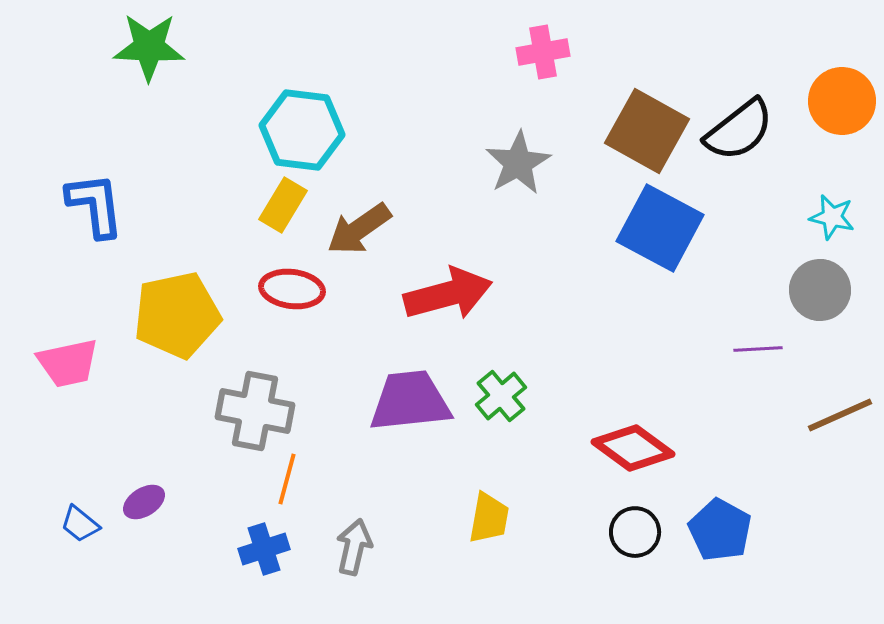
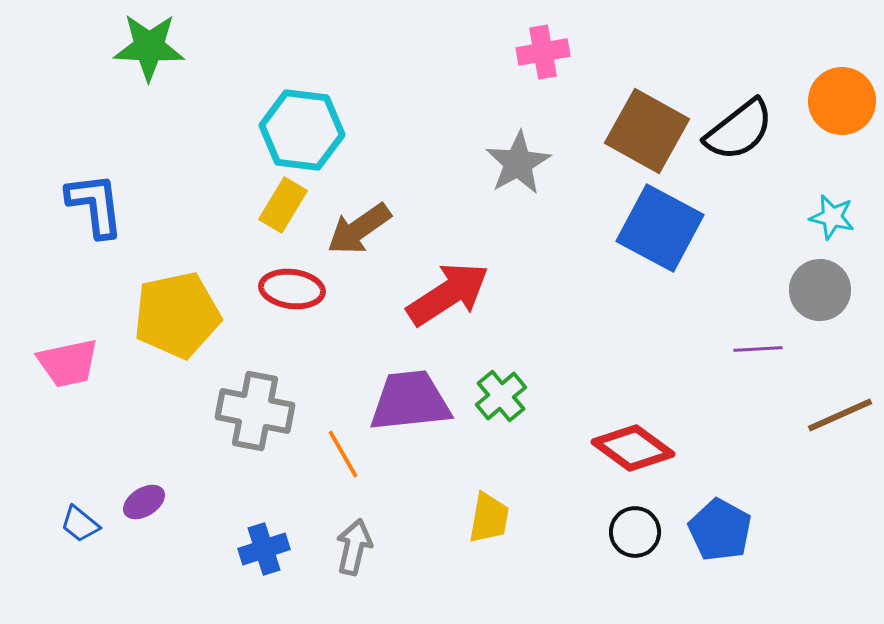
red arrow: rotated 18 degrees counterclockwise
orange line: moved 56 px right, 25 px up; rotated 45 degrees counterclockwise
